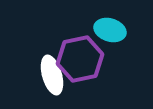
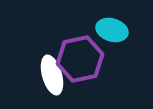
cyan ellipse: moved 2 px right
